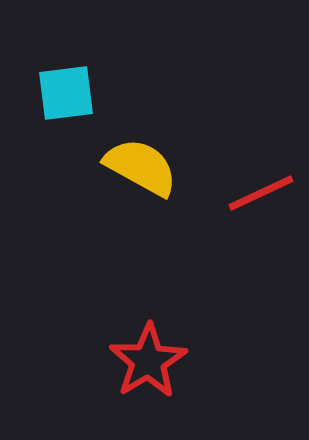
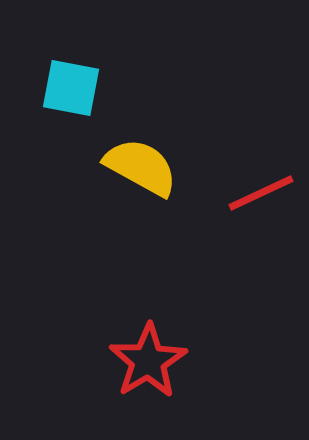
cyan square: moved 5 px right, 5 px up; rotated 18 degrees clockwise
